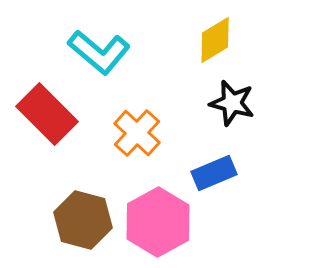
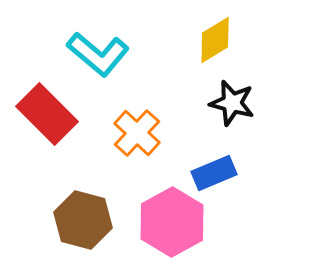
cyan L-shape: moved 1 px left, 2 px down
pink hexagon: moved 14 px right
